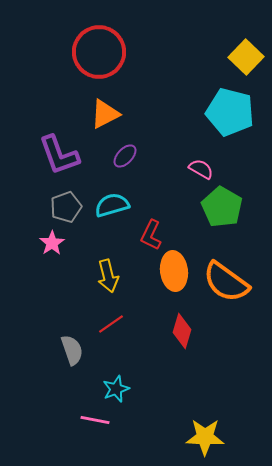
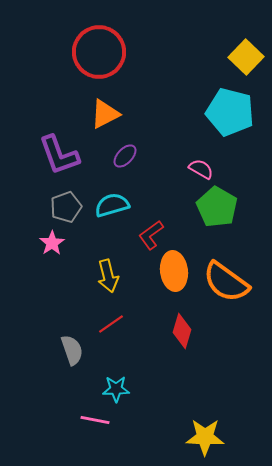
green pentagon: moved 5 px left
red L-shape: rotated 28 degrees clockwise
cyan star: rotated 20 degrees clockwise
